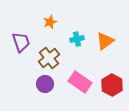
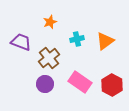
purple trapezoid: rotated 50 degrees counterclockwise
